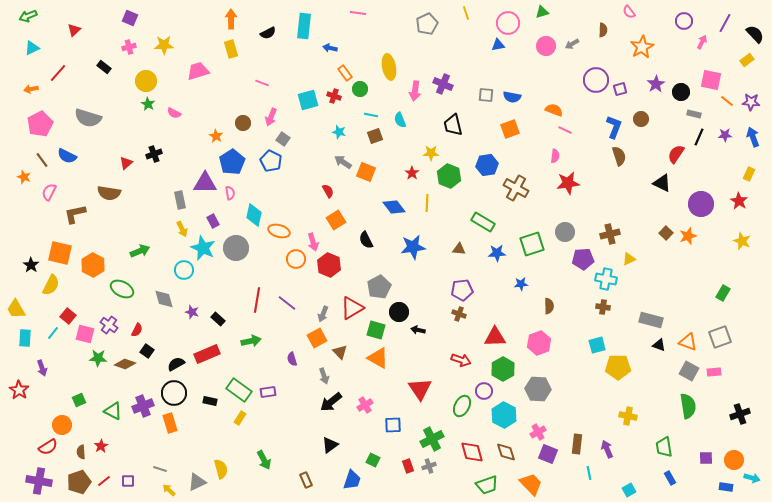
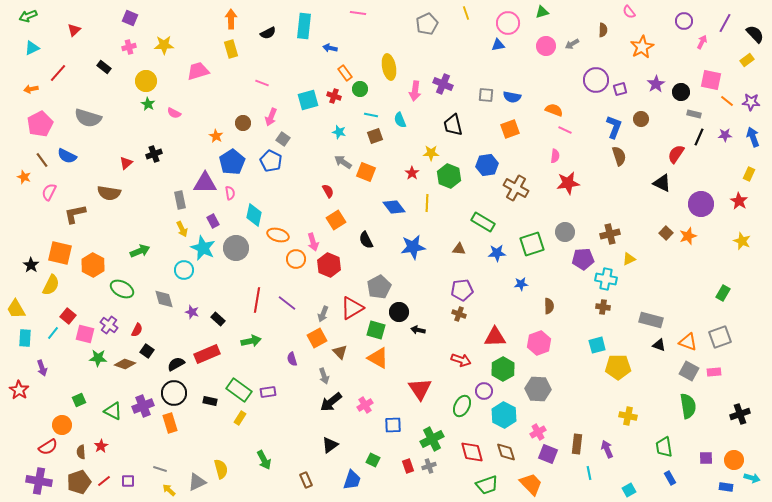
orange ellipse at (279, 231): moved 1 px left, 4 px down
